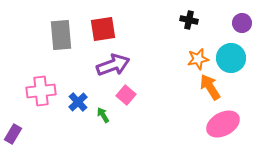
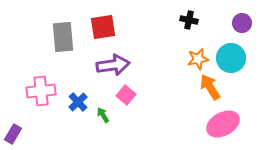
red square: moved 2 px up
gray rectangle: moved 2 px right, 2 px down
purple arrow: rotated 12 degrees clockwise
